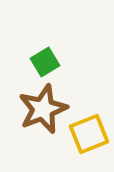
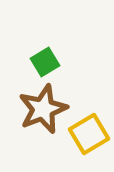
yellow square: rotated 9 degrees counterclockwise
